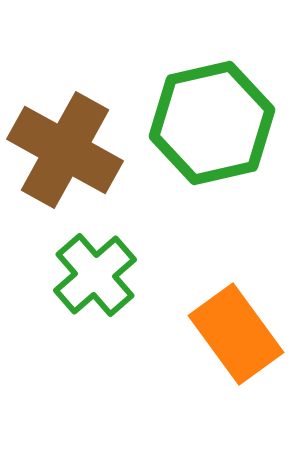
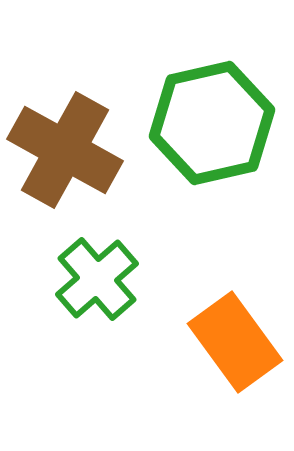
green cross: moved 2 px right, 4 px down
orange rectangle: moved 1 px left, 8 px down
